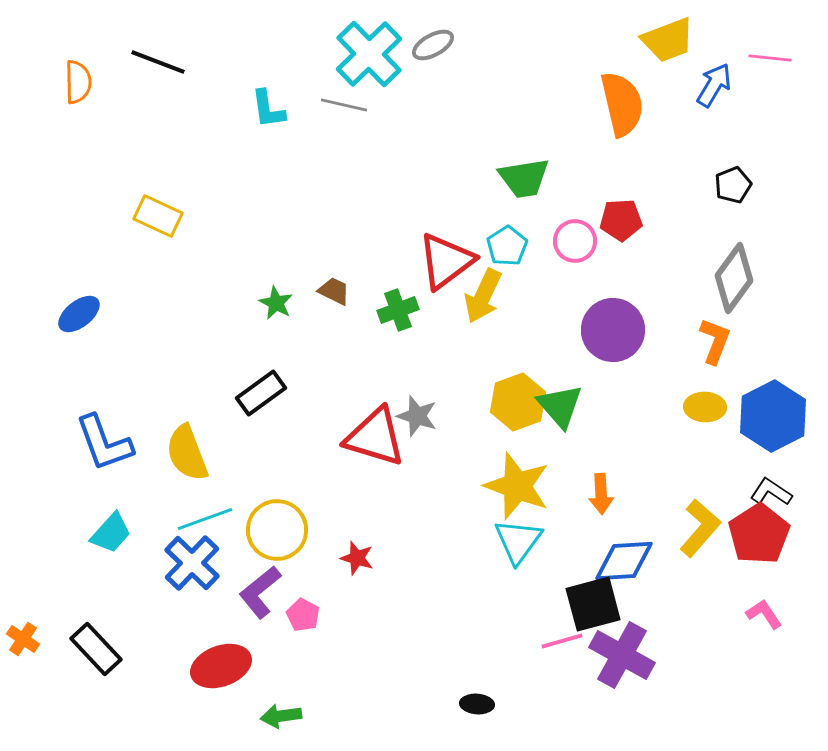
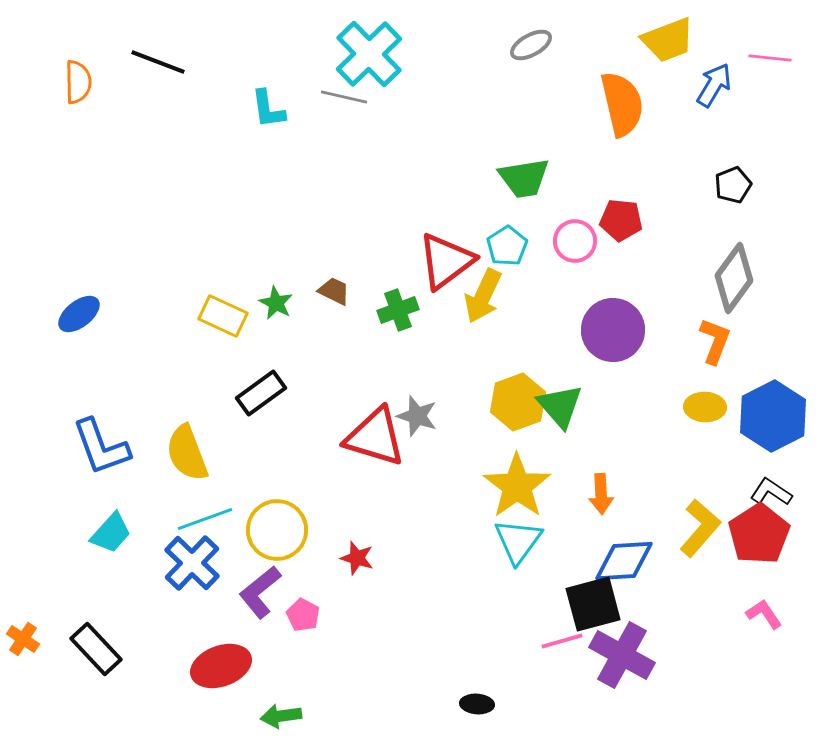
gray ellipse at (433, 45): moved 98 px right
gray line at (344, 105): moved 8 px up
yellow rectangle at (158, 216): moved 65 px right, 100 px down
red pentagon at (621, 220): rotated 9 degrees clockwise
blue L-shape at (104, 443): moved 3 px left, 4 px down
yellow star at (517, 486): rotated 16 degrees clockwise
